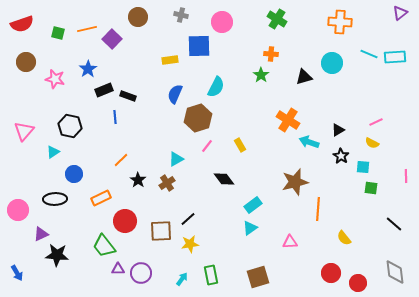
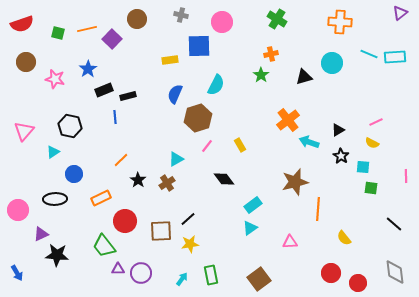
brown circle at (138, 17): moved 1 px left, 2 px down
orange cross at (271, 54): rotated 16 degrees counterclockwise
cyan semicircle at (216, 87): moved 2 px up
black rectangle at (128, 96): rotated 35 degrees counterclockwise
orange cross at (288, 120): rotated 20 degrees clockwise
brown square at (258, 277): moved 1 px right, 2 px down; rotated 20 degrees counterclockwise
